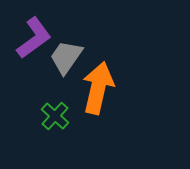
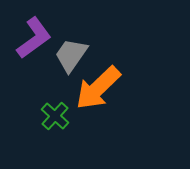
gray trapezoid: moved 5 px right, 2 px up
orange arrow: rotated 147 degrees counterclockwise
